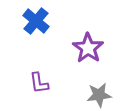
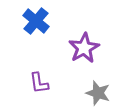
purple star: moved 4 px left; rotated 8 degrees clockwise
gray star: moved 1 px left, 2 px up; rotated 25 degrees clockwise
